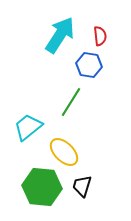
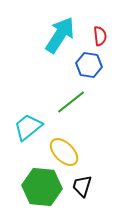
green line: rotated 20 degrees clockwise
